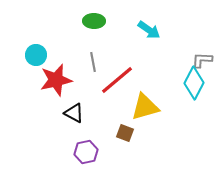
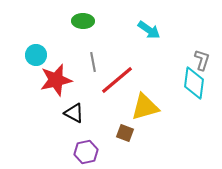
green ellipse: moved 11 px left
gray L-shape: rotated 105 degrees clockwise
cyan diamond: rotated 20 degrees counterclockwise
